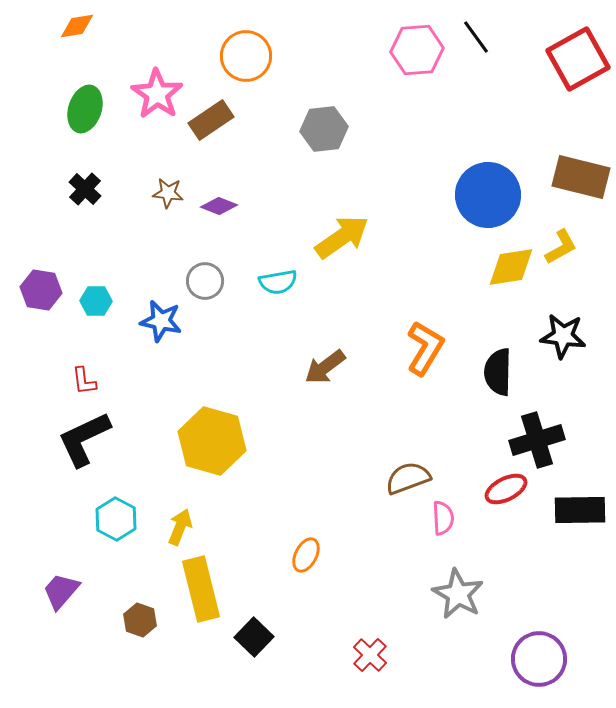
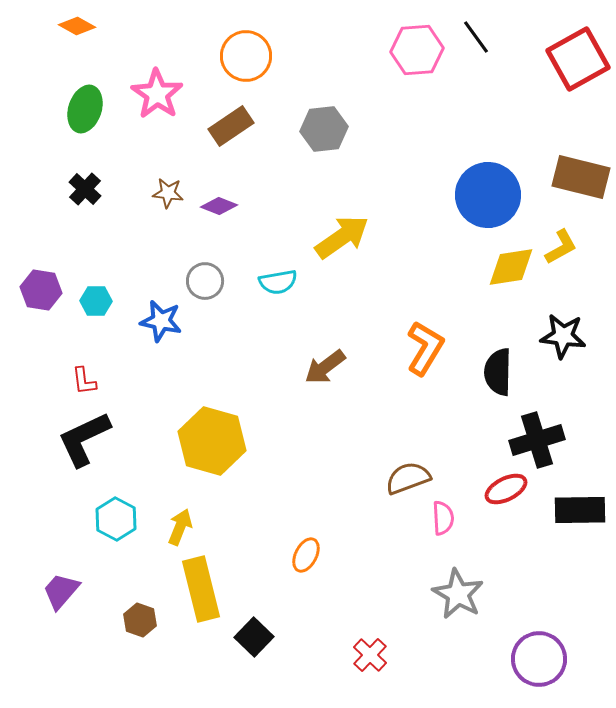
orange diamond at (77, 26): rotated 39 degrees clockwise
brown rectangle at (211, 120): moved 20 px right, 6 px down
